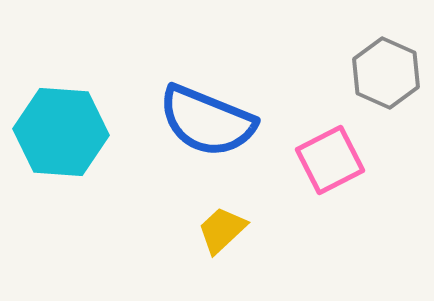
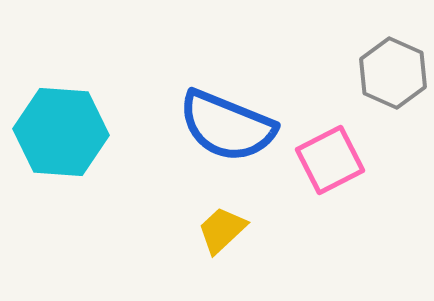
gray hexagon: moved 7 px right
blue semicircle: moved 20 px right, 5 px down
